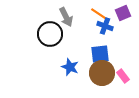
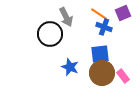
blue cross: moved 1 px left, 1 px down
